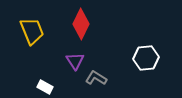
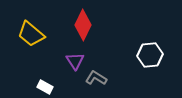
red diamond: moved 2 px right, 1 px down
yellow trapezoid: moved 1 px left, 3 px down; rotated 152 degrees clockwise
white hexagon: moved 4 px right, 3 px up
